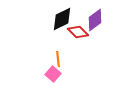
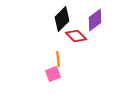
black diamond: rotated 20 degrees counterclockwise
red diamond: moved 2 px left, 4 px down
pink square: rotated 28 degrees clockwise
